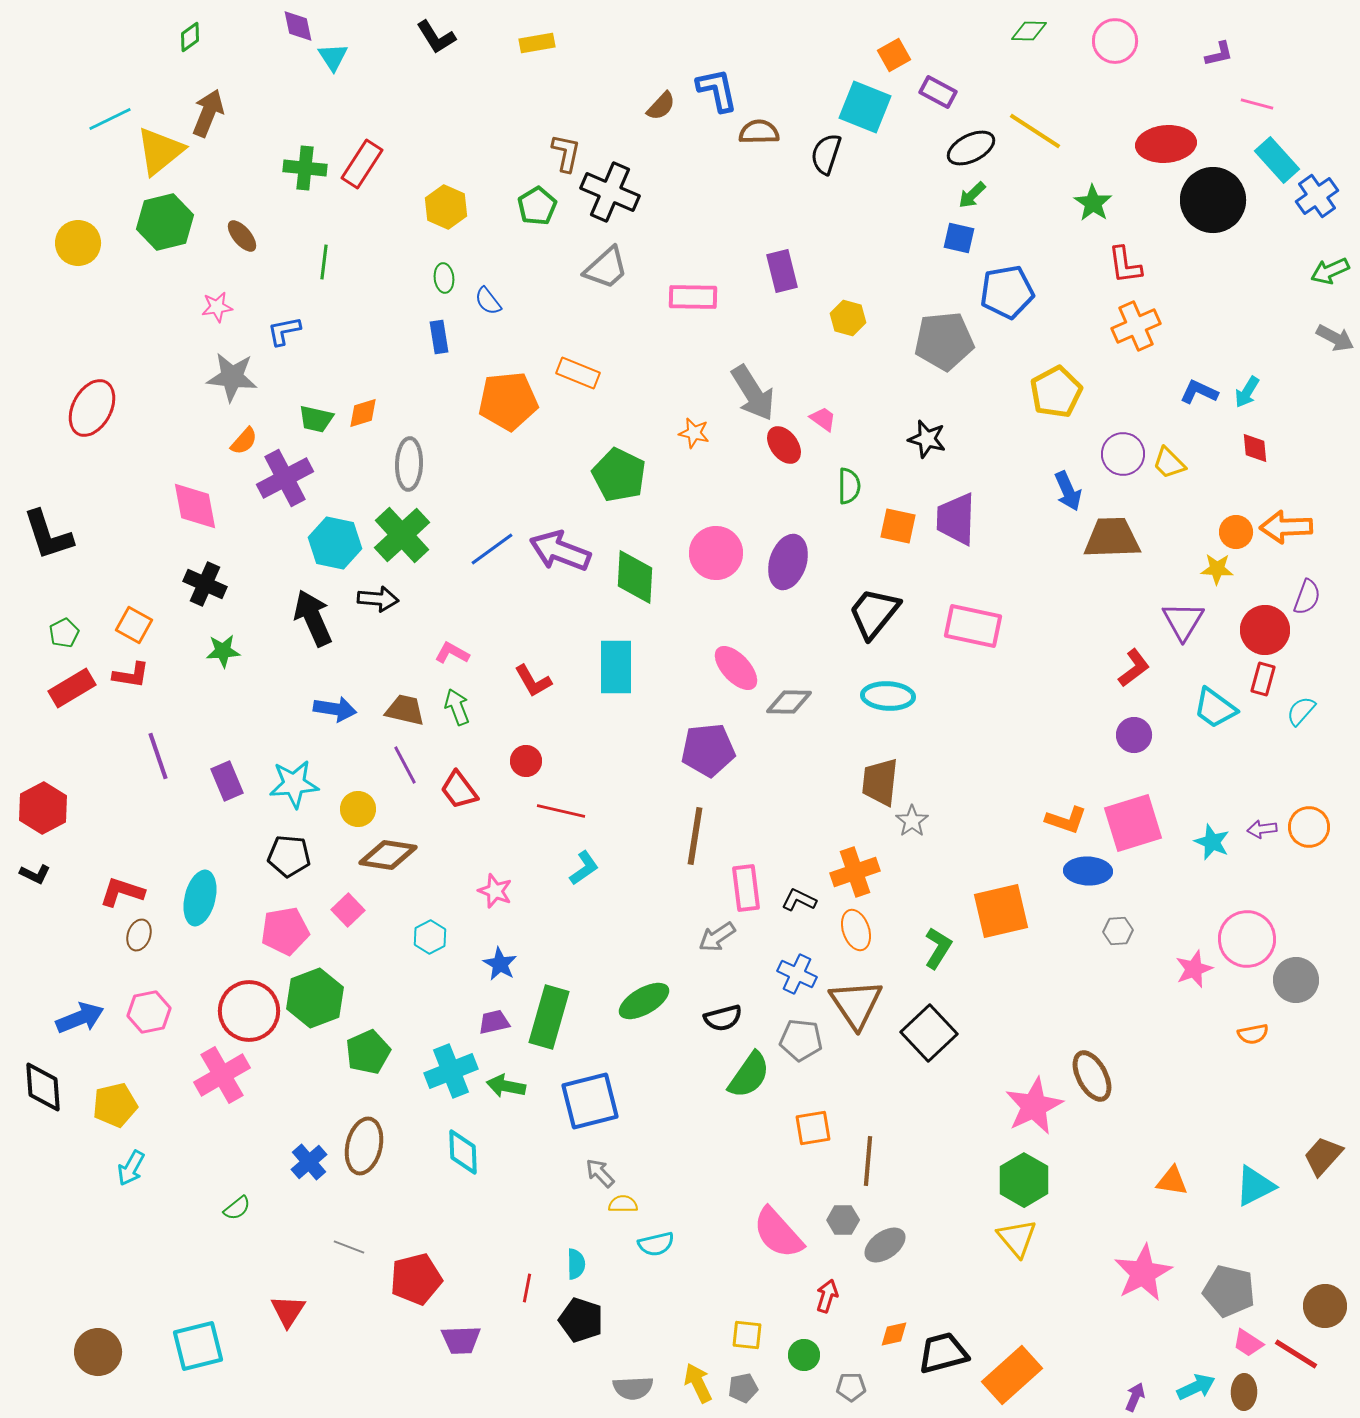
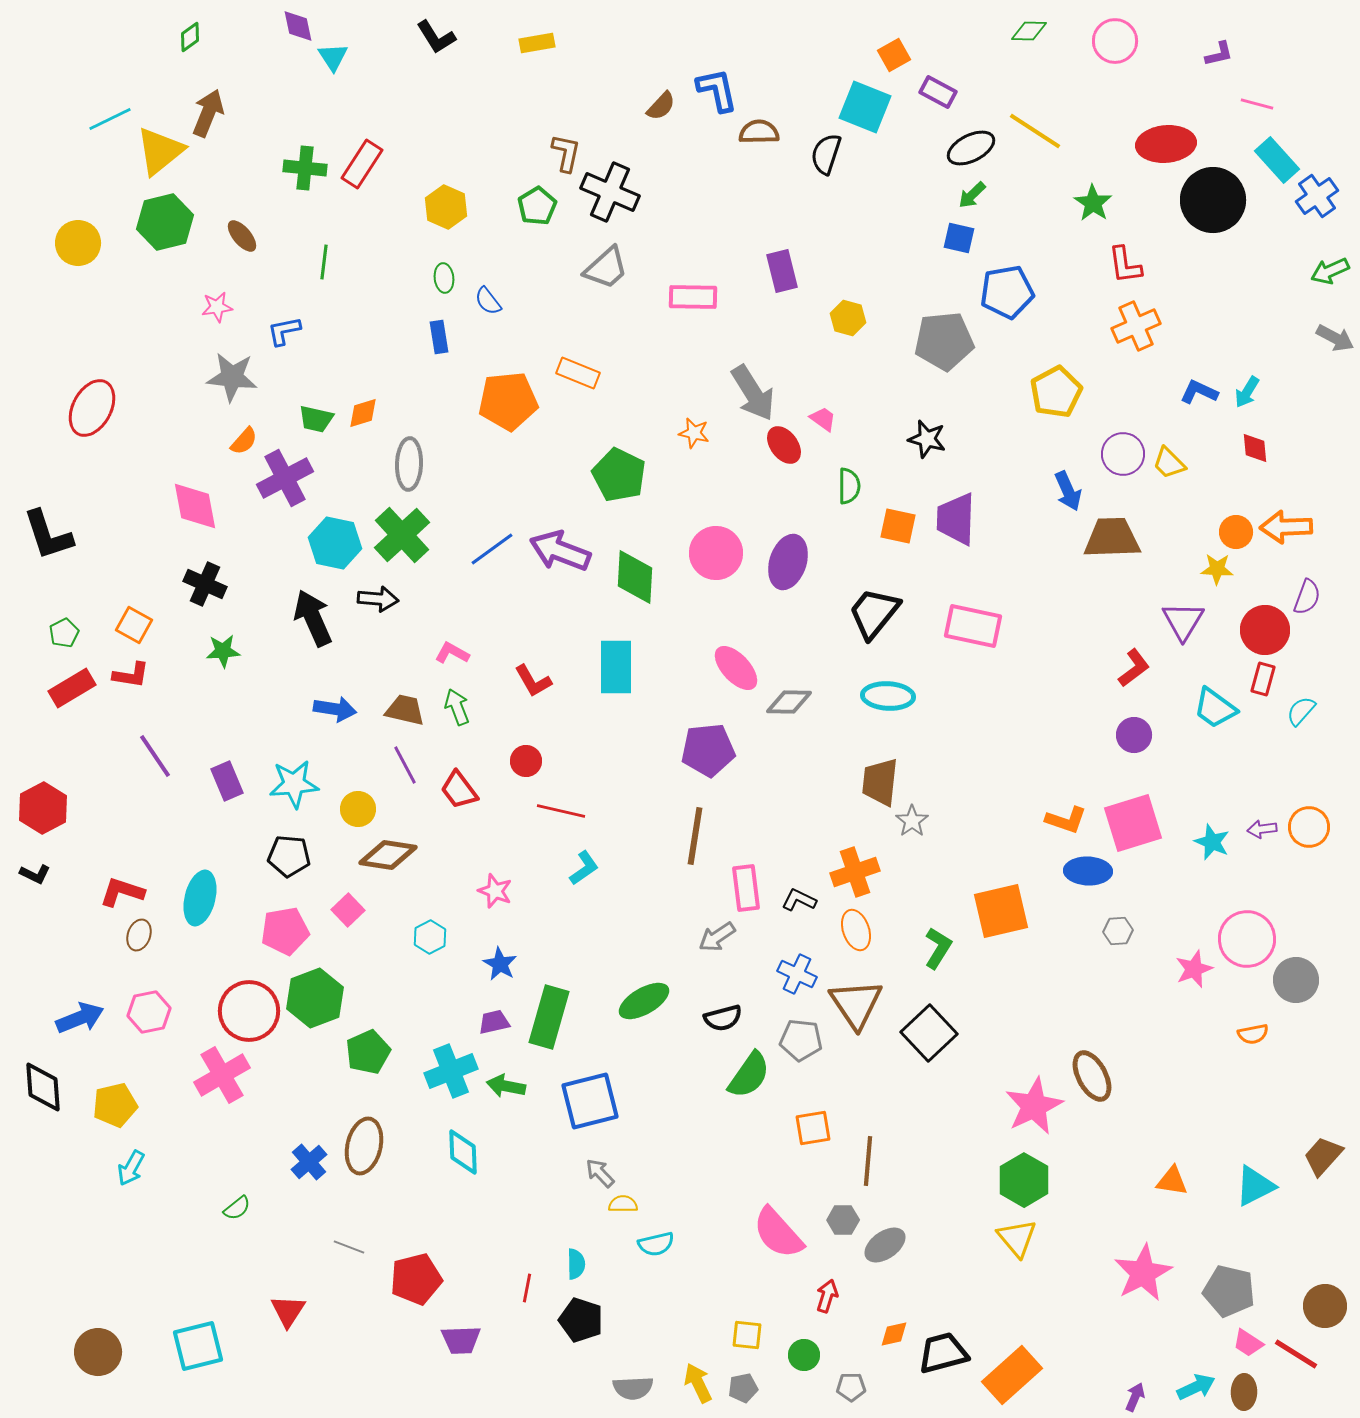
purple line at (158, 756): moved 3 px left; rotated 15 degrees counterclockwise
